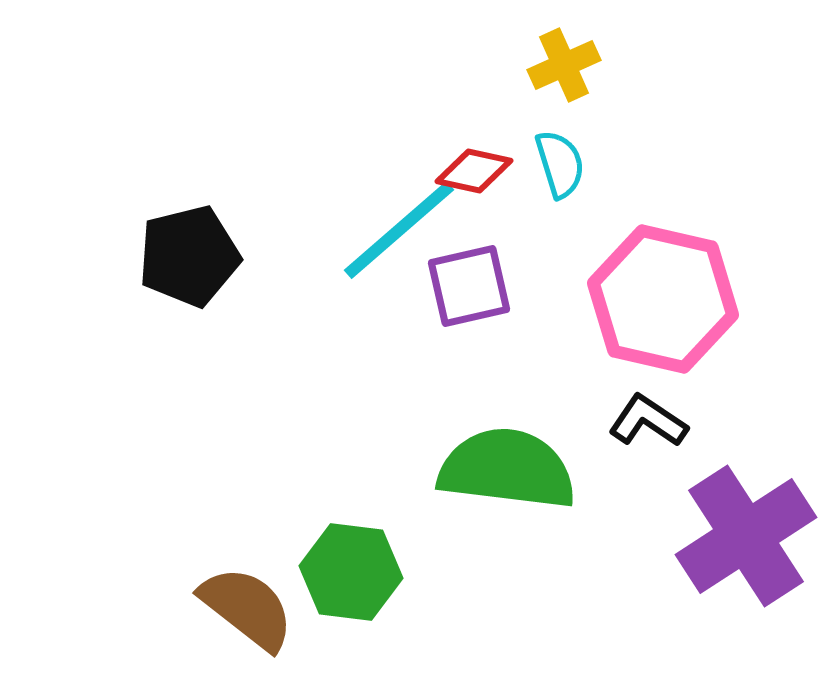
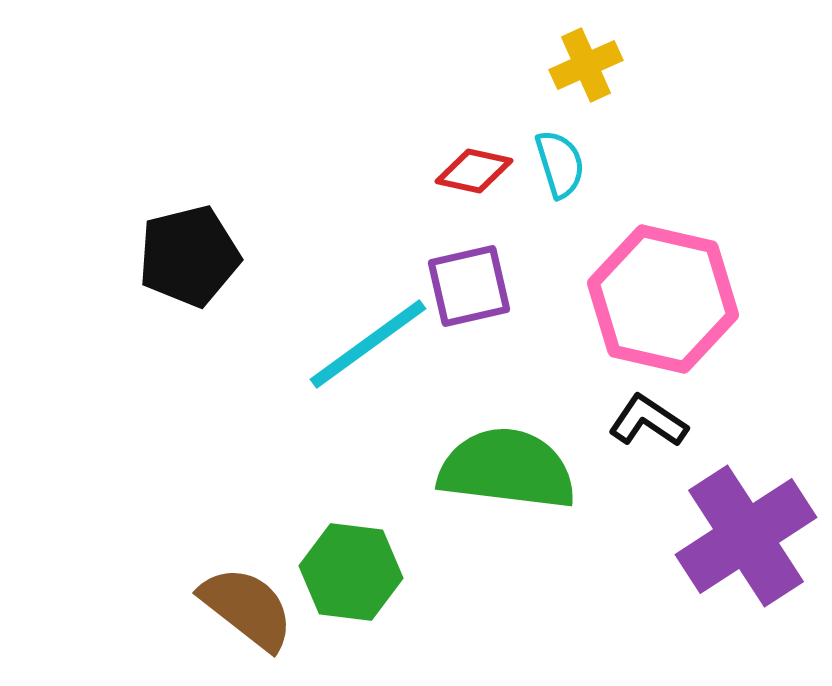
yellow cross: moved 22 px right
cyan line: moved 31 px left, 114 px down; rotated 5 degrees clockwise
